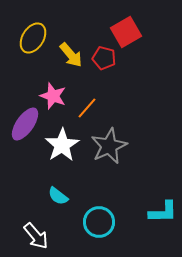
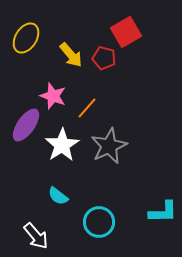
yellow ellipse: moved 7 px left
purple ellipse: moved 1 px right, 1 px down
